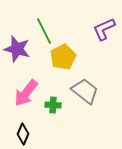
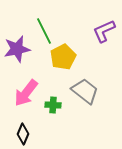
purple L-shape: moved 2 px down
purple star: rotated 28 degrees counterclockwise
